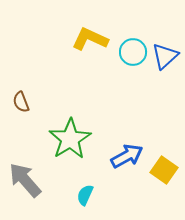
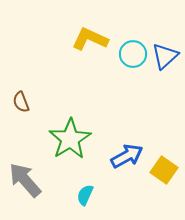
cyan circle: moved 2 px down
